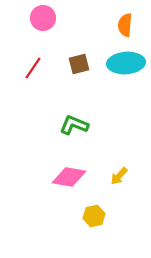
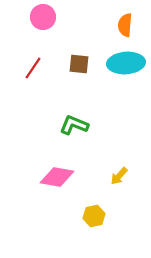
pink circle: moved 1 px up
brown square: rotated 20 degrees clockwise
pink diamond: moved 12 px left
